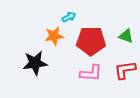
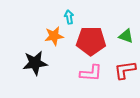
cyan arrow: rotated 72 degrees counterclockwise
